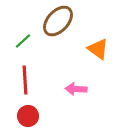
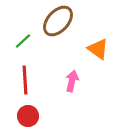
pink arrow: moved 4 px left, 8 px up; rotated 100 degrees clockwise
